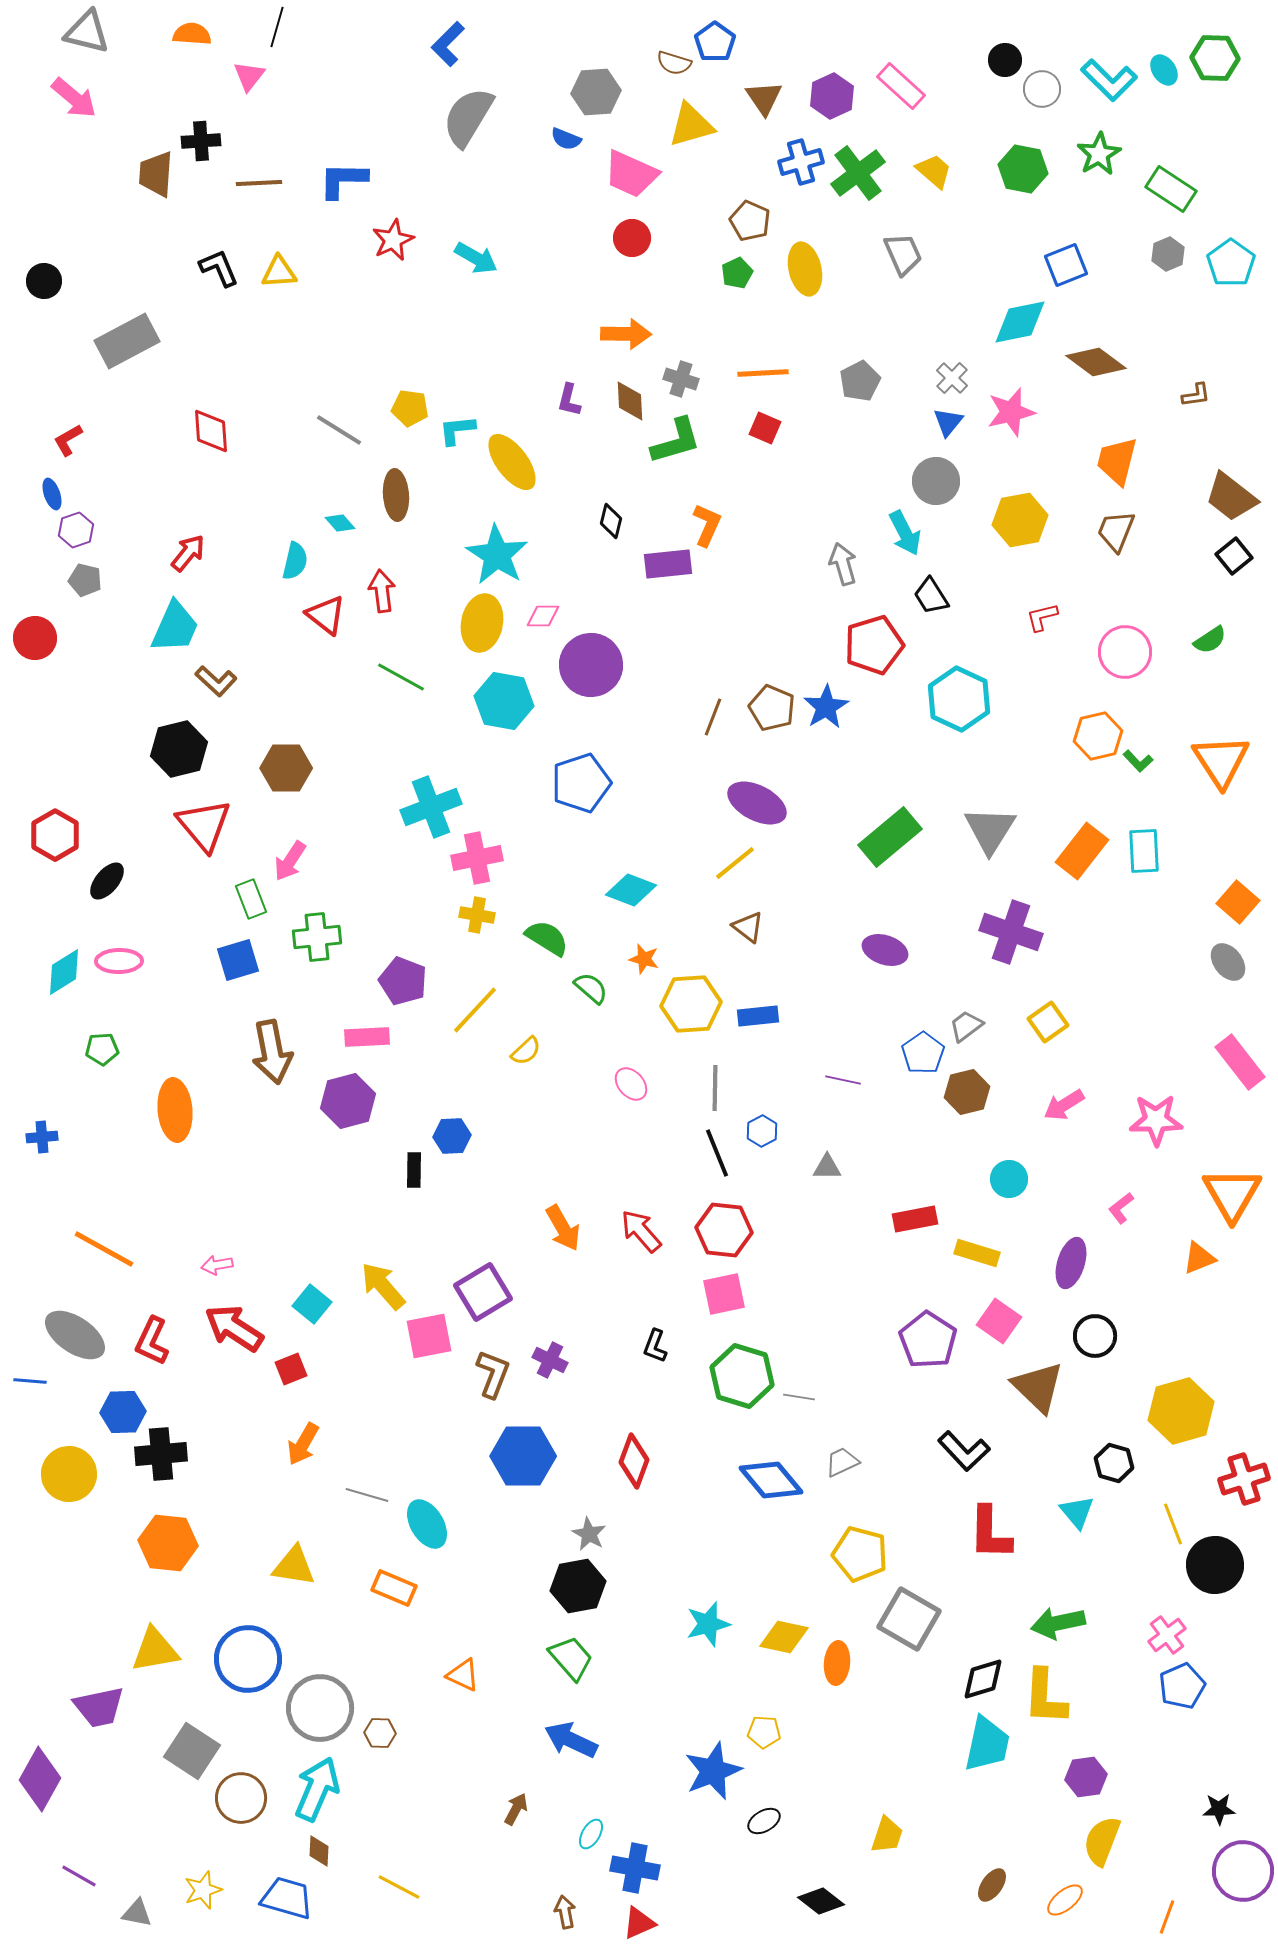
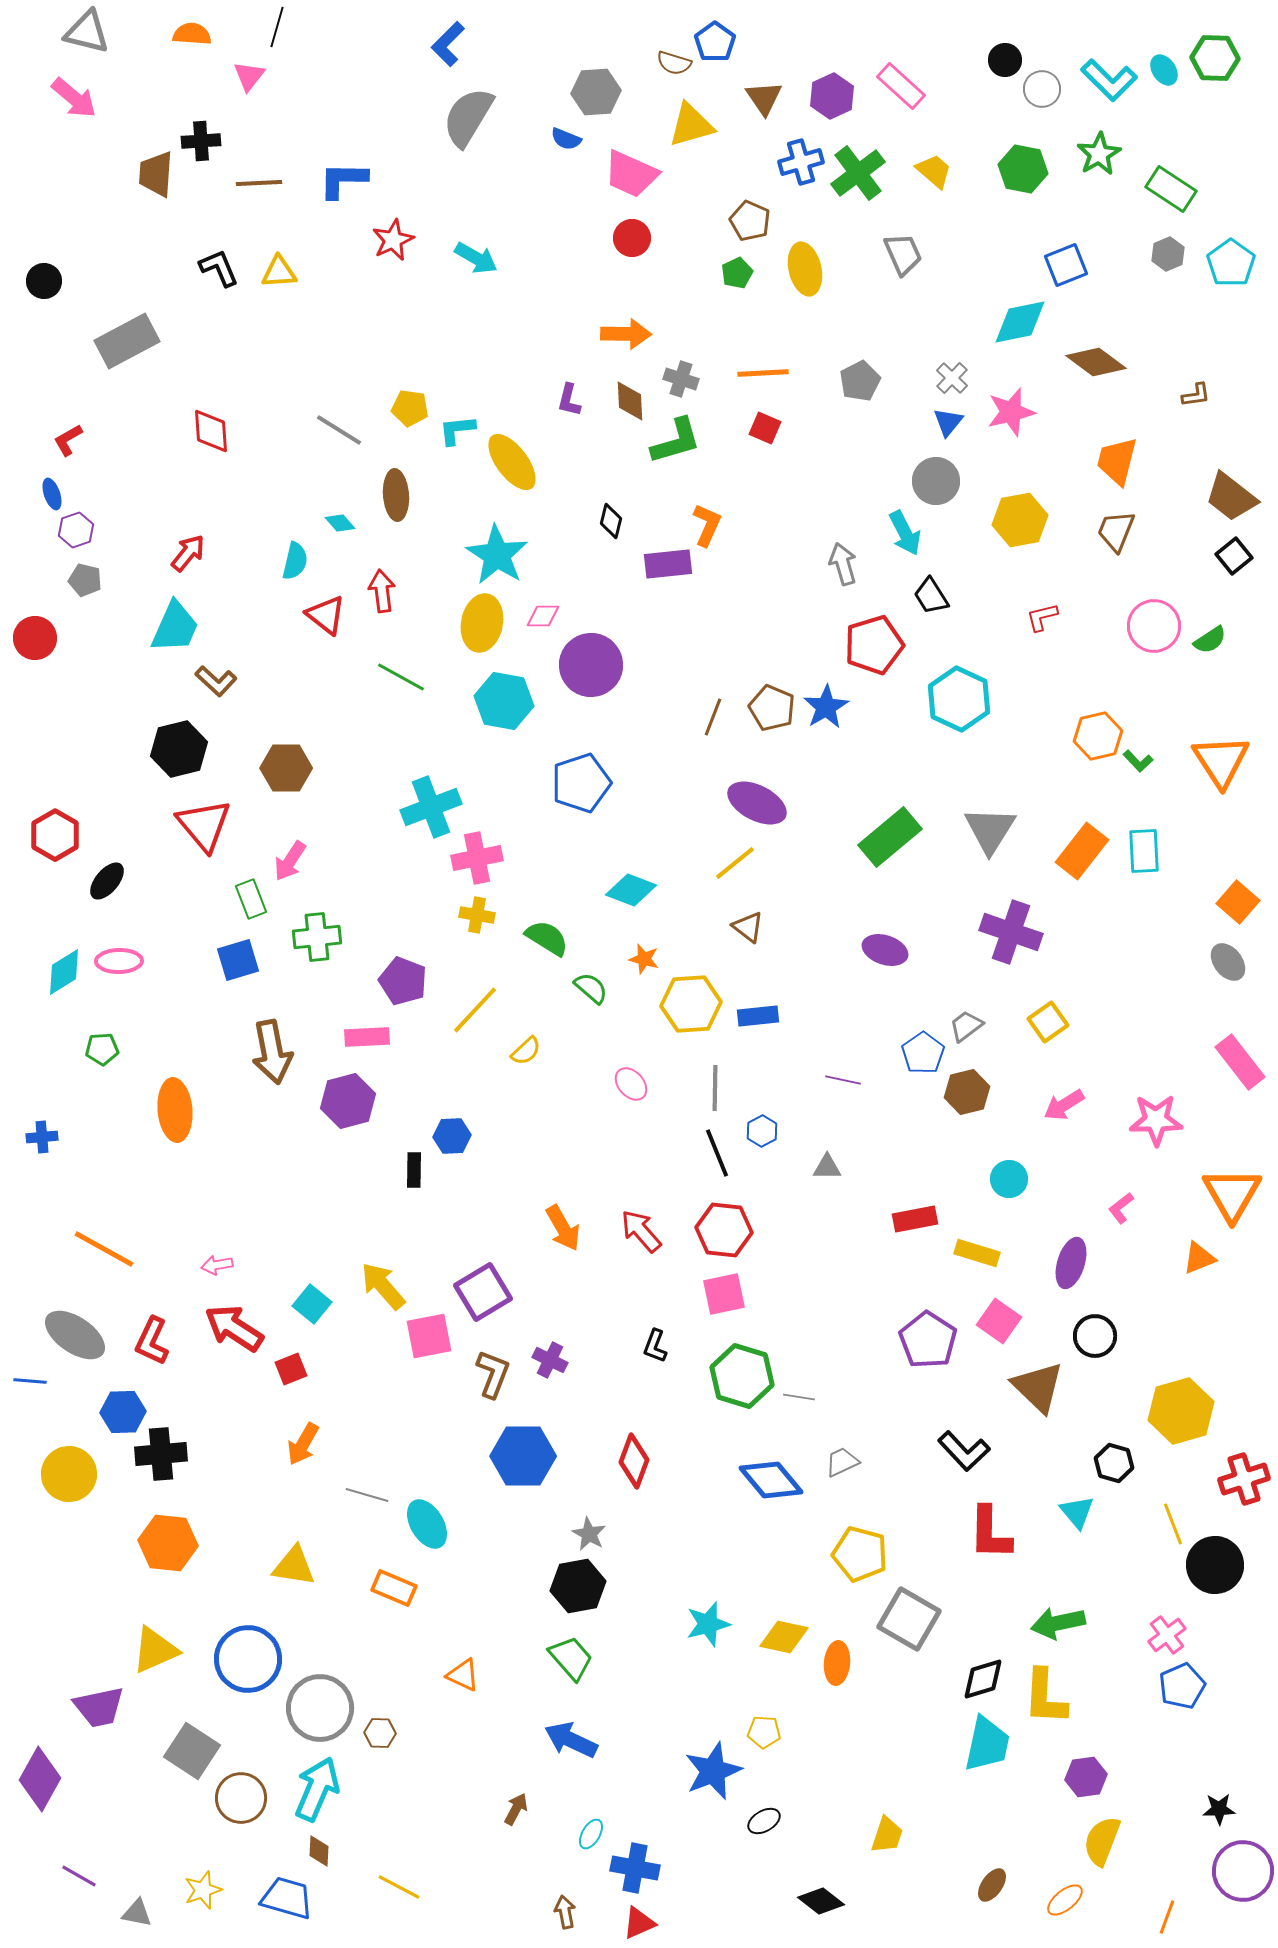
pink circle at (1125, 652): moved 29 px right, 26 px up
yellow triangle at (155, 1650): rotated 14 degrees counterclockwise
